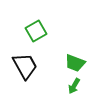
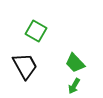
green square: rotated 30 degrees counterclockwise
green trapezoid: rotated 25 degrees clockwise
